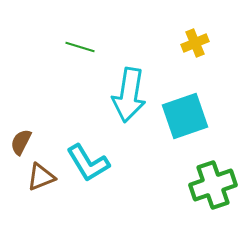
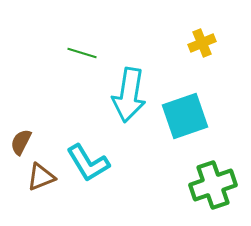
yellow cross: moved 7 px right
green line: moved 2 px right, 6 px down
